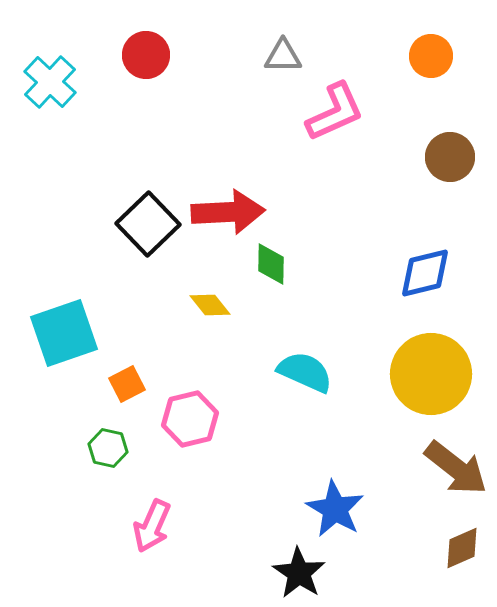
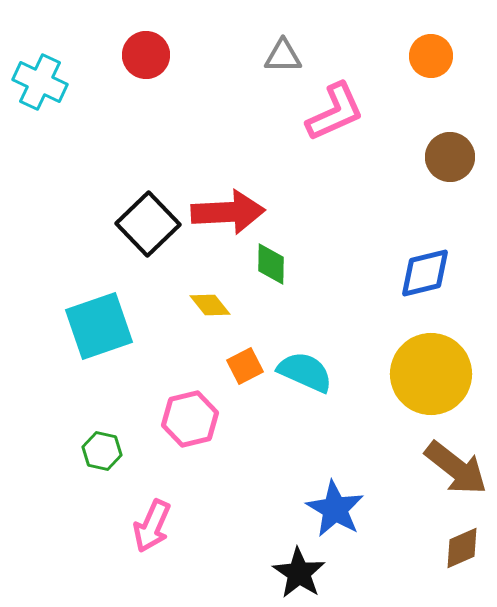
cyan cross: moved 10 px left; rotated 18 degrees counterclockwise
cyan square: moved 35 px right, 7 px up
orange square: moved 118 px right, 18 px up
green hexagon: moved 6 px left, 3 px down
